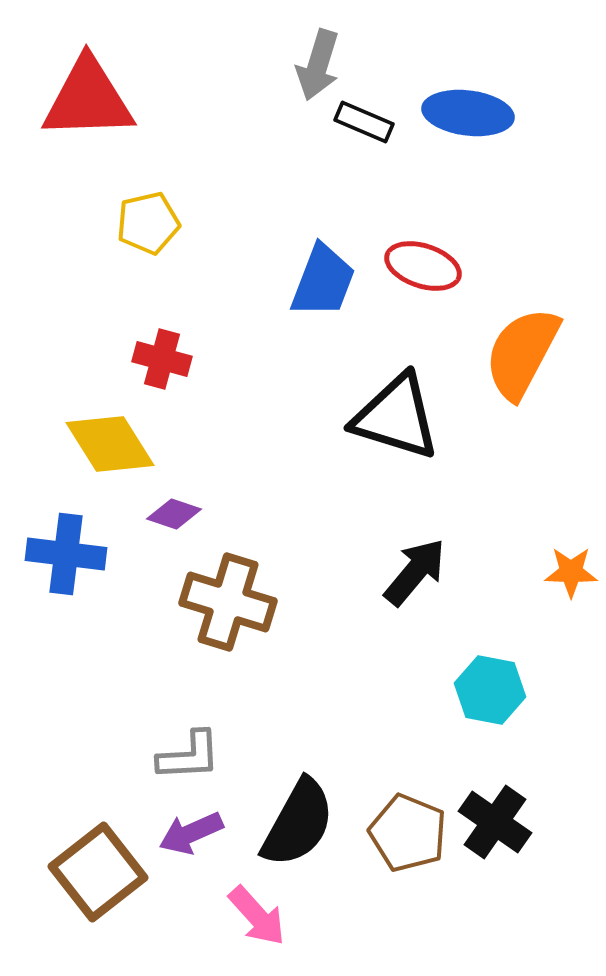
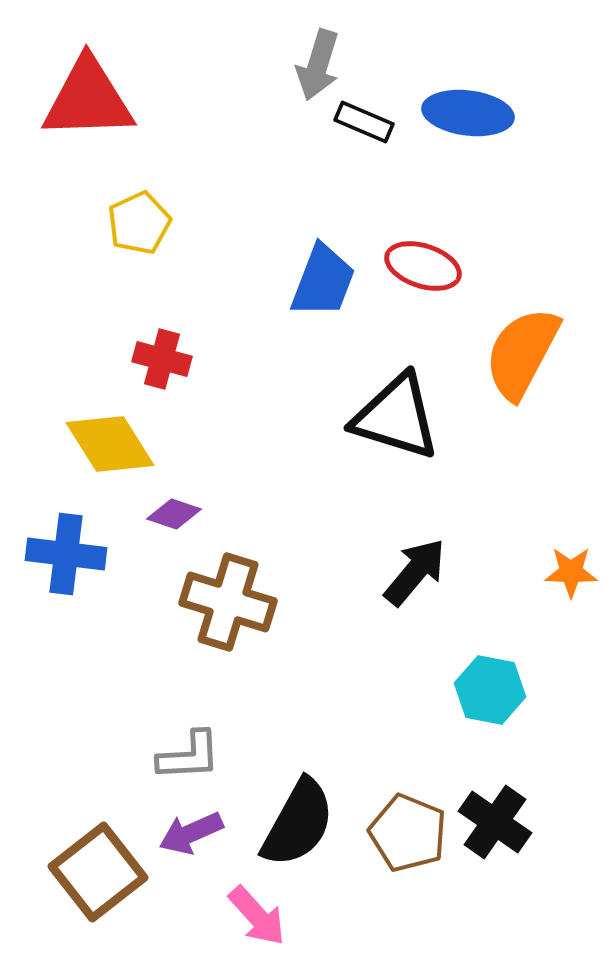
yellow pentagon: moved 9 px left; rotated 12 degrees counterclockwise
